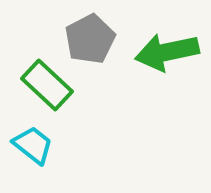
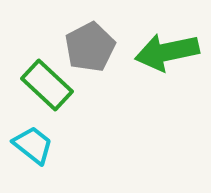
gray pentagon: moved 8 px down
